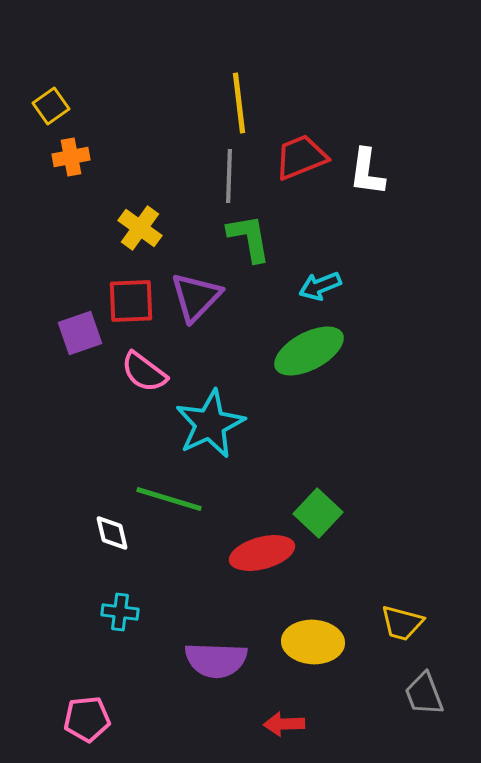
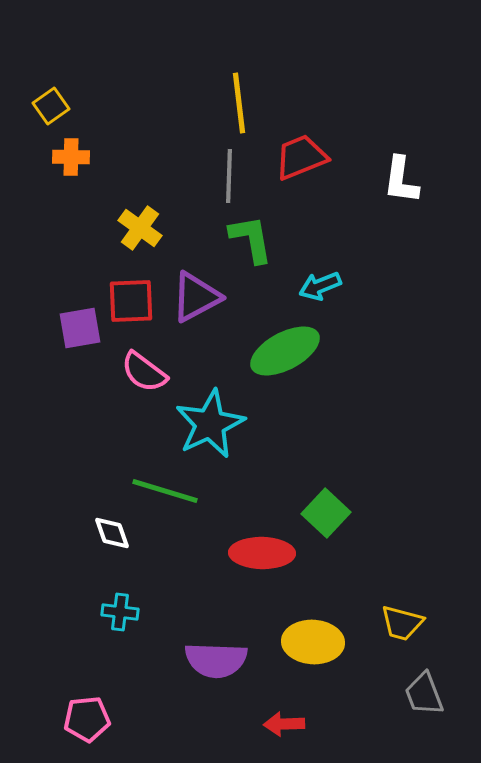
orange cross: rotated 12 degrees clockwise
white L-shape: moved 34 px right, 8 px down
green L-shape: moved 2 px right, 1 px down
purple triangle: rotated 18 degrees clockwise
purple square: moved 5 px up; rotated 9 degrees clockwise
green ellipse: moved 24 px left
green line: moved 4 px left, 8 px up
green square: moved 8 px right
white diamond: rotated 6 degrees counterclockwise
red ellipse: rotated 16 degrees clockwise
